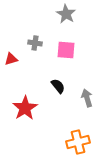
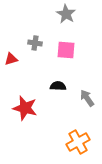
black semicircle: rotated 49 degrees counterclockwise
gray arrow: rotated 18 degrees counterclockwise
red star: rotated 25 degrees counterclockwise
orange cross: rotated 15 degrees counterclockwise
